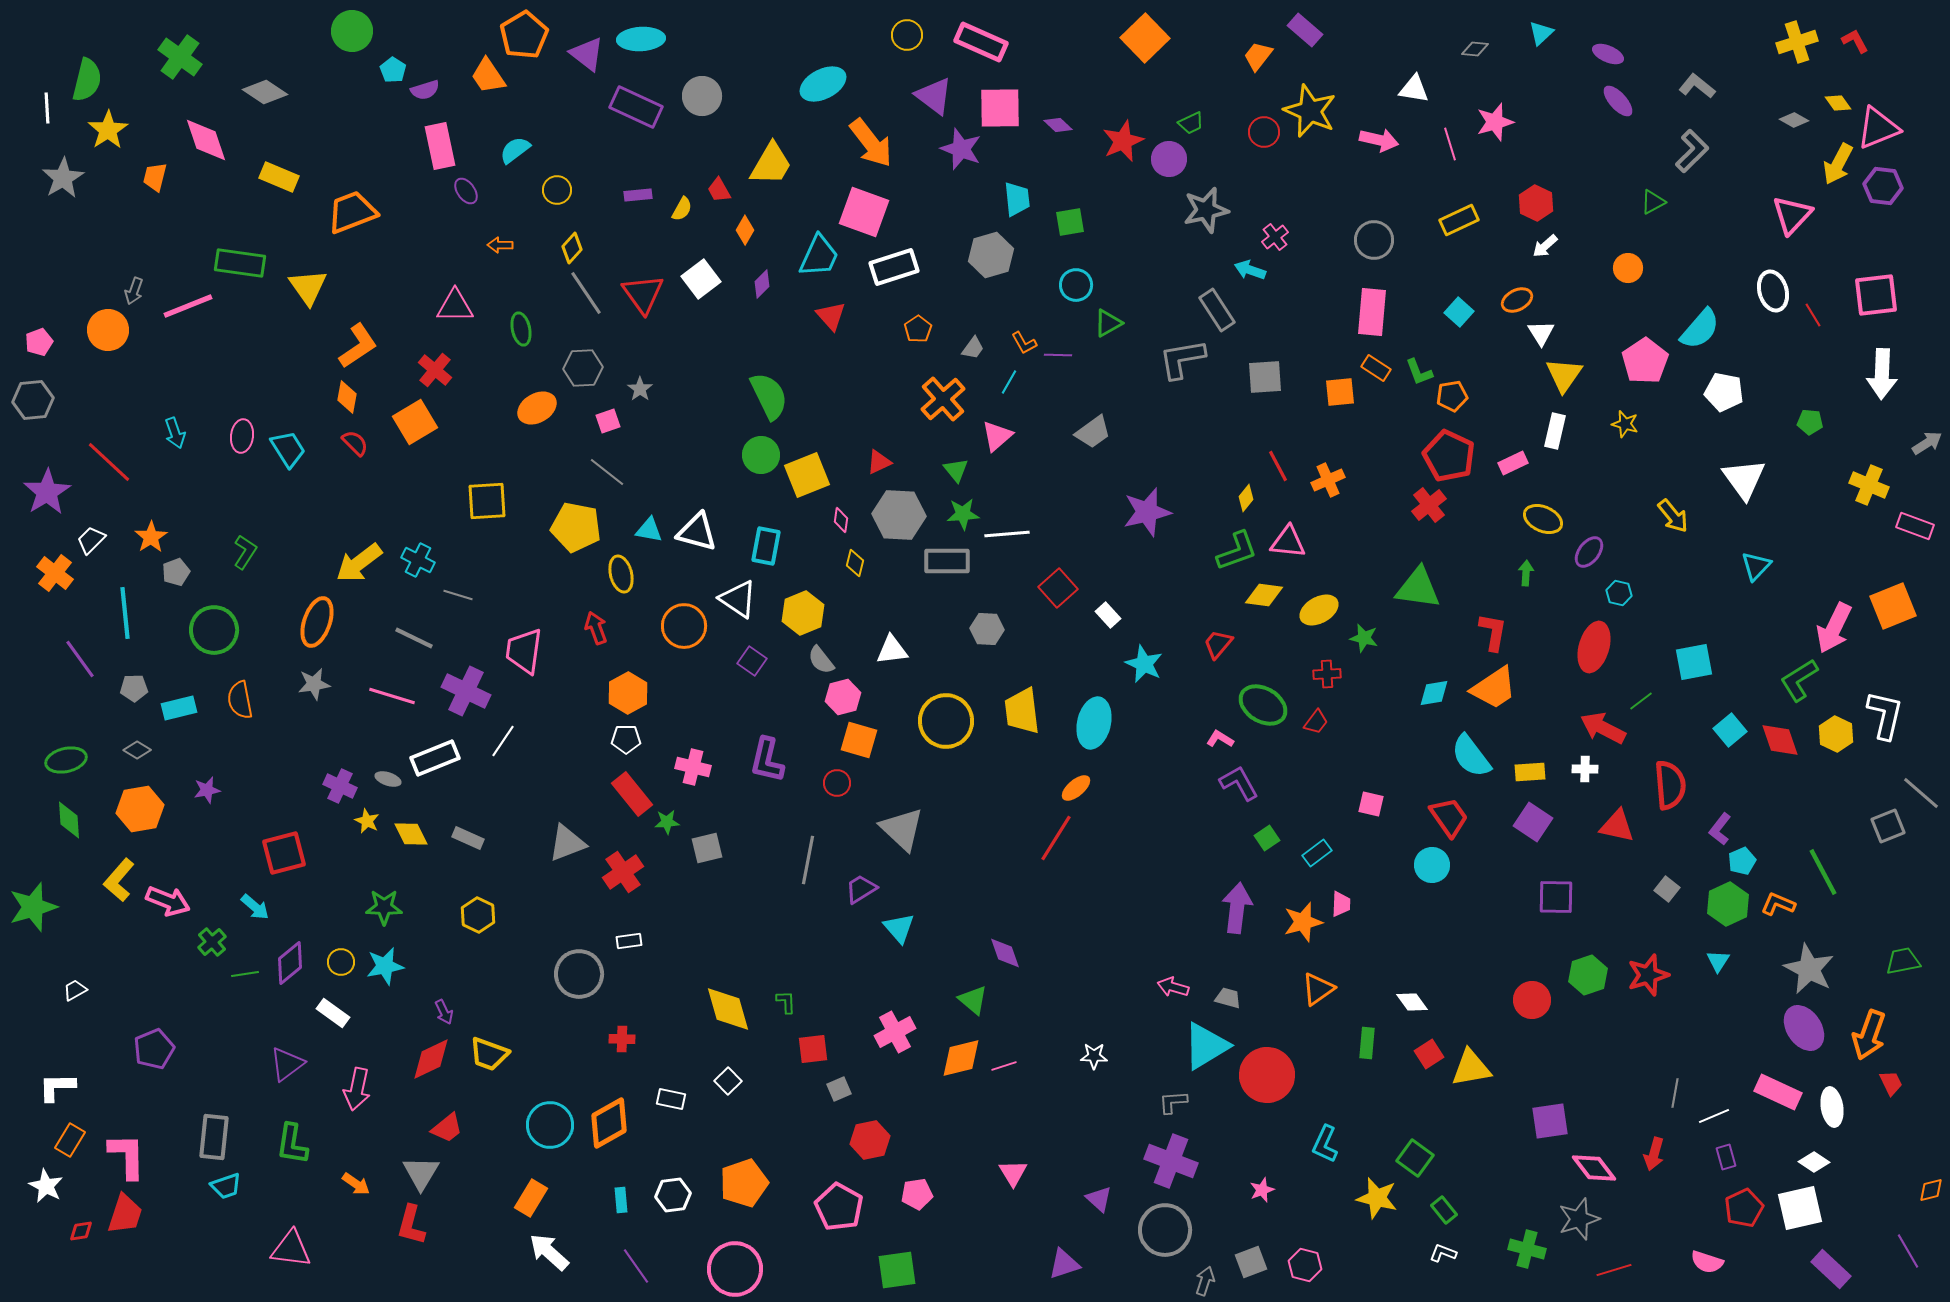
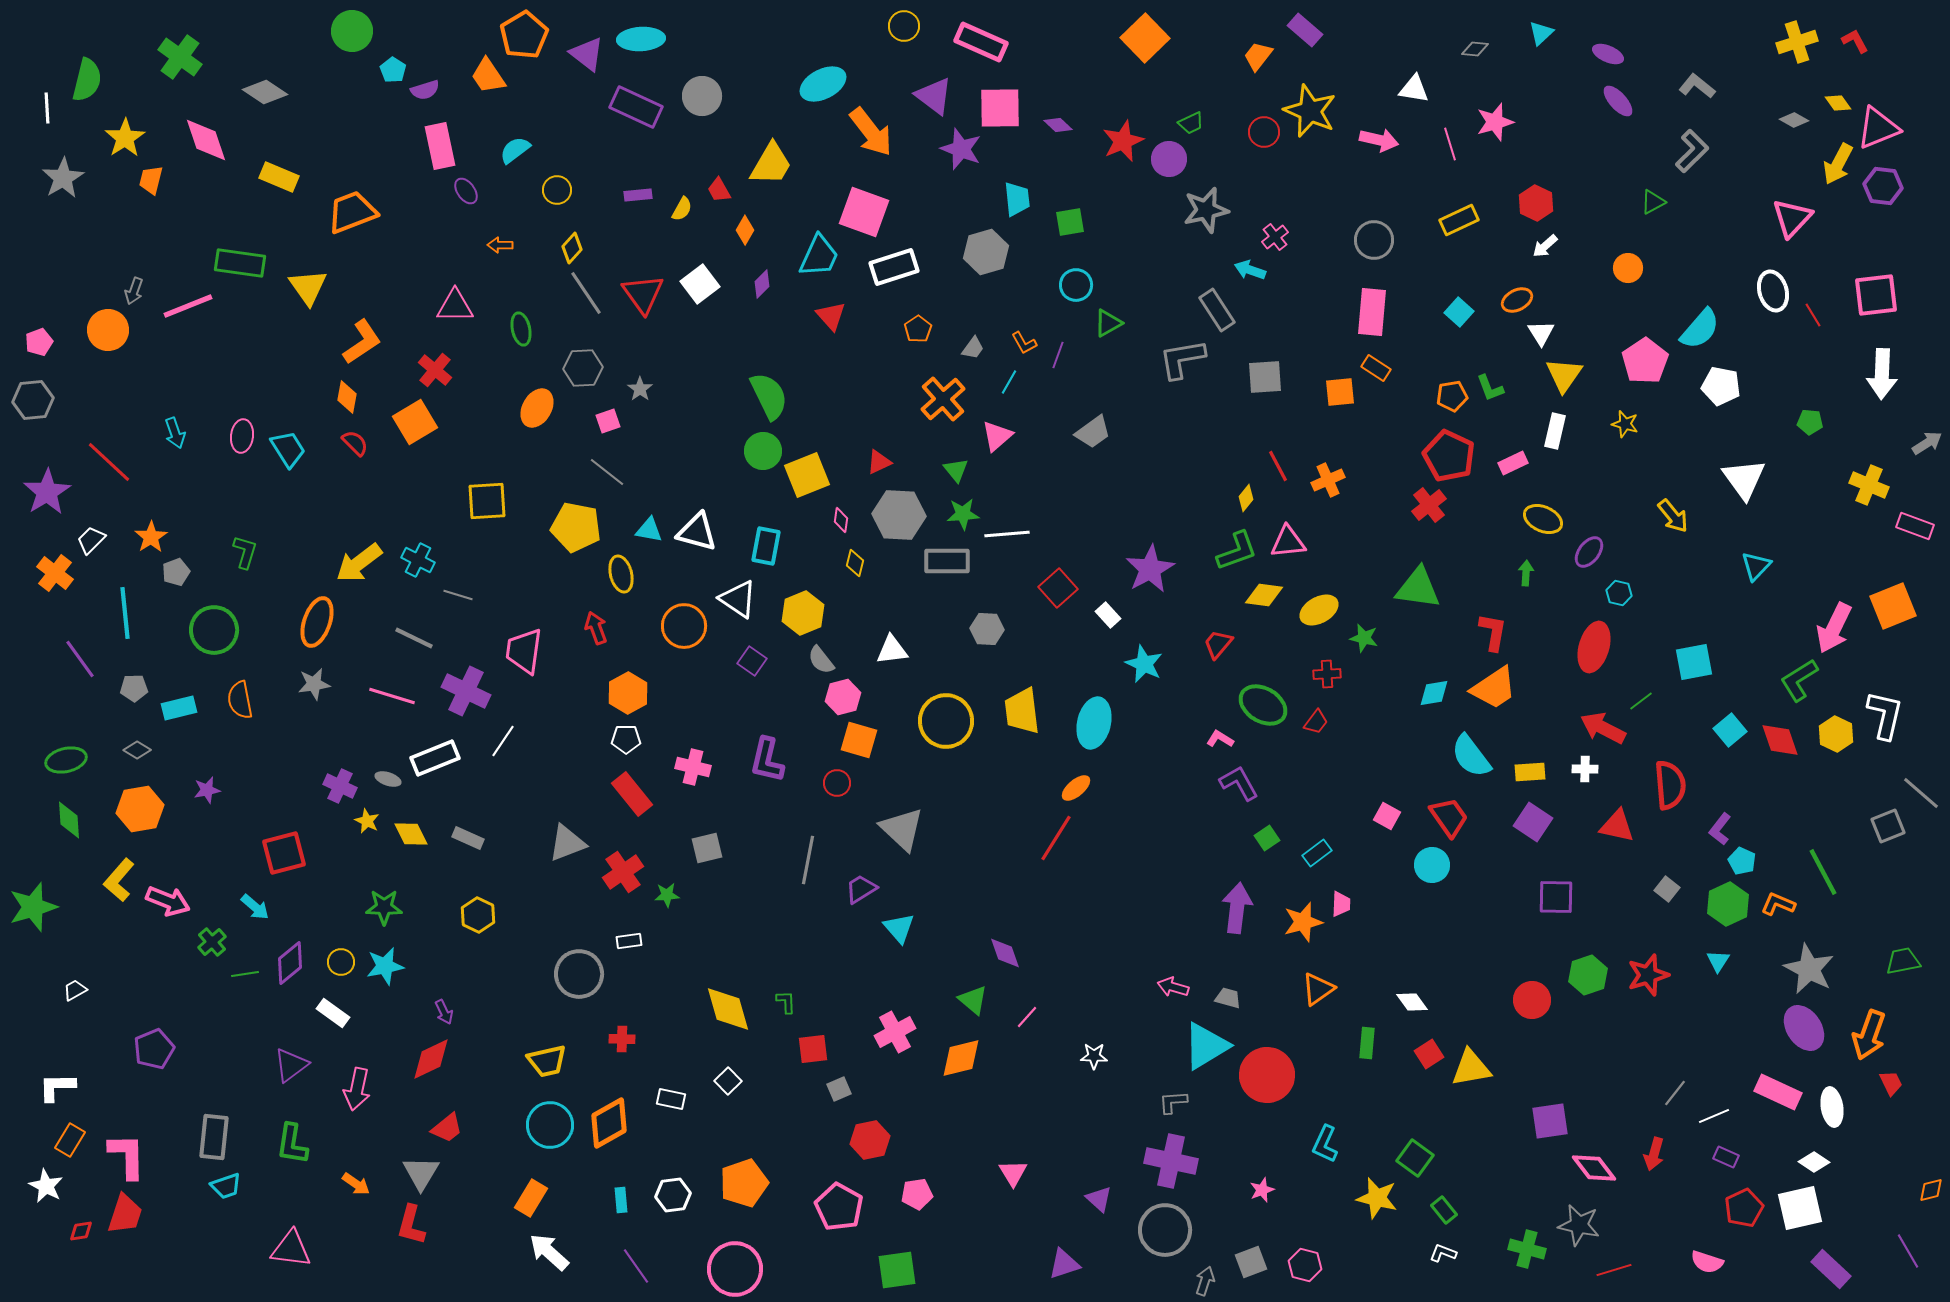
yellow circle at (907, 35): moved 3 px left, 9 px up
yellow star at (108, 130): moved 17 px right, 8 px down
orange arrow at (871, 143): moved 11 px up
orange trapezoid at (155, 177): moved 4 px left, 3 px down
pink triangle at (1792, 215): moved 3 px down
gray hexagon at (991, 255): moved 5 px left, 3 px up
white square at (701, 279): moved 1 px left, 5 px down
orange L-shape at (358, 346): moved 4 px right, 4 px up
purple line at (1058, 355): rotated 72 degrees counterclockwise
green L-shape at (1419, 372): moved 71 px right, 16 px down
white pentagon at (1724, 392): moved 3 px left, 6 px up
orange ellipse at (537, 408): rotated 30 degrees counterclockwise
green circle at (761, 455): moved 2 px right, 4 px up
purple star at (1147, 512): moved 3 px right, 57 px down; rotated 15 degrees counterclockwise
pink triangle at (1288, 542): rotated 12 degrees counterclockwise
green L-shape at (245, 552): rotated 16 degrees counterclockwise
pink square at (1371, 804): moved 16 px right, 12 px down; rotated 16 degrees clockwise
green star at (667, 822): moved 73 px down
cyan pentagon at (1742, 861): rotated 24 degrees counterclockwise
yellow trapezoid at (489, 1054): moved 58 px right, 7 px down; rotated 33 degrees counterclockwise
purple triangle at (287, 1064): moved 4 px right, 1 px down
pink line at (1004, 1066): moved 23 px right, 49 px up; rotated 30 degrees counterclockwise
gray line at (1675, 1093): rotated 28 degrees clockwise
purple rectangle at (1726, 1157): rotated 50 degrees counterclockwise
purple cross at (1171, 1161): rotated 9 degrees counterclockwise
gray star at (1579, 1219): moved 6 px down; rotated 30 degrees clockwise
